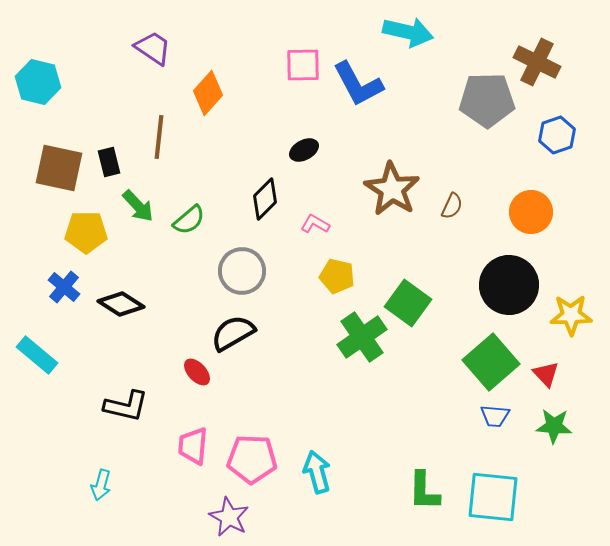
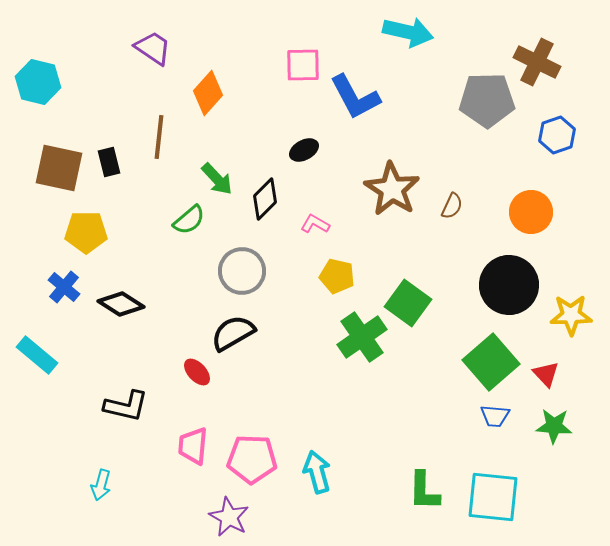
blue L-shape at (358, 84): moved 3 px left, 13 px down
green arrow at (138, 206): moved 79 px right, 27 px up
